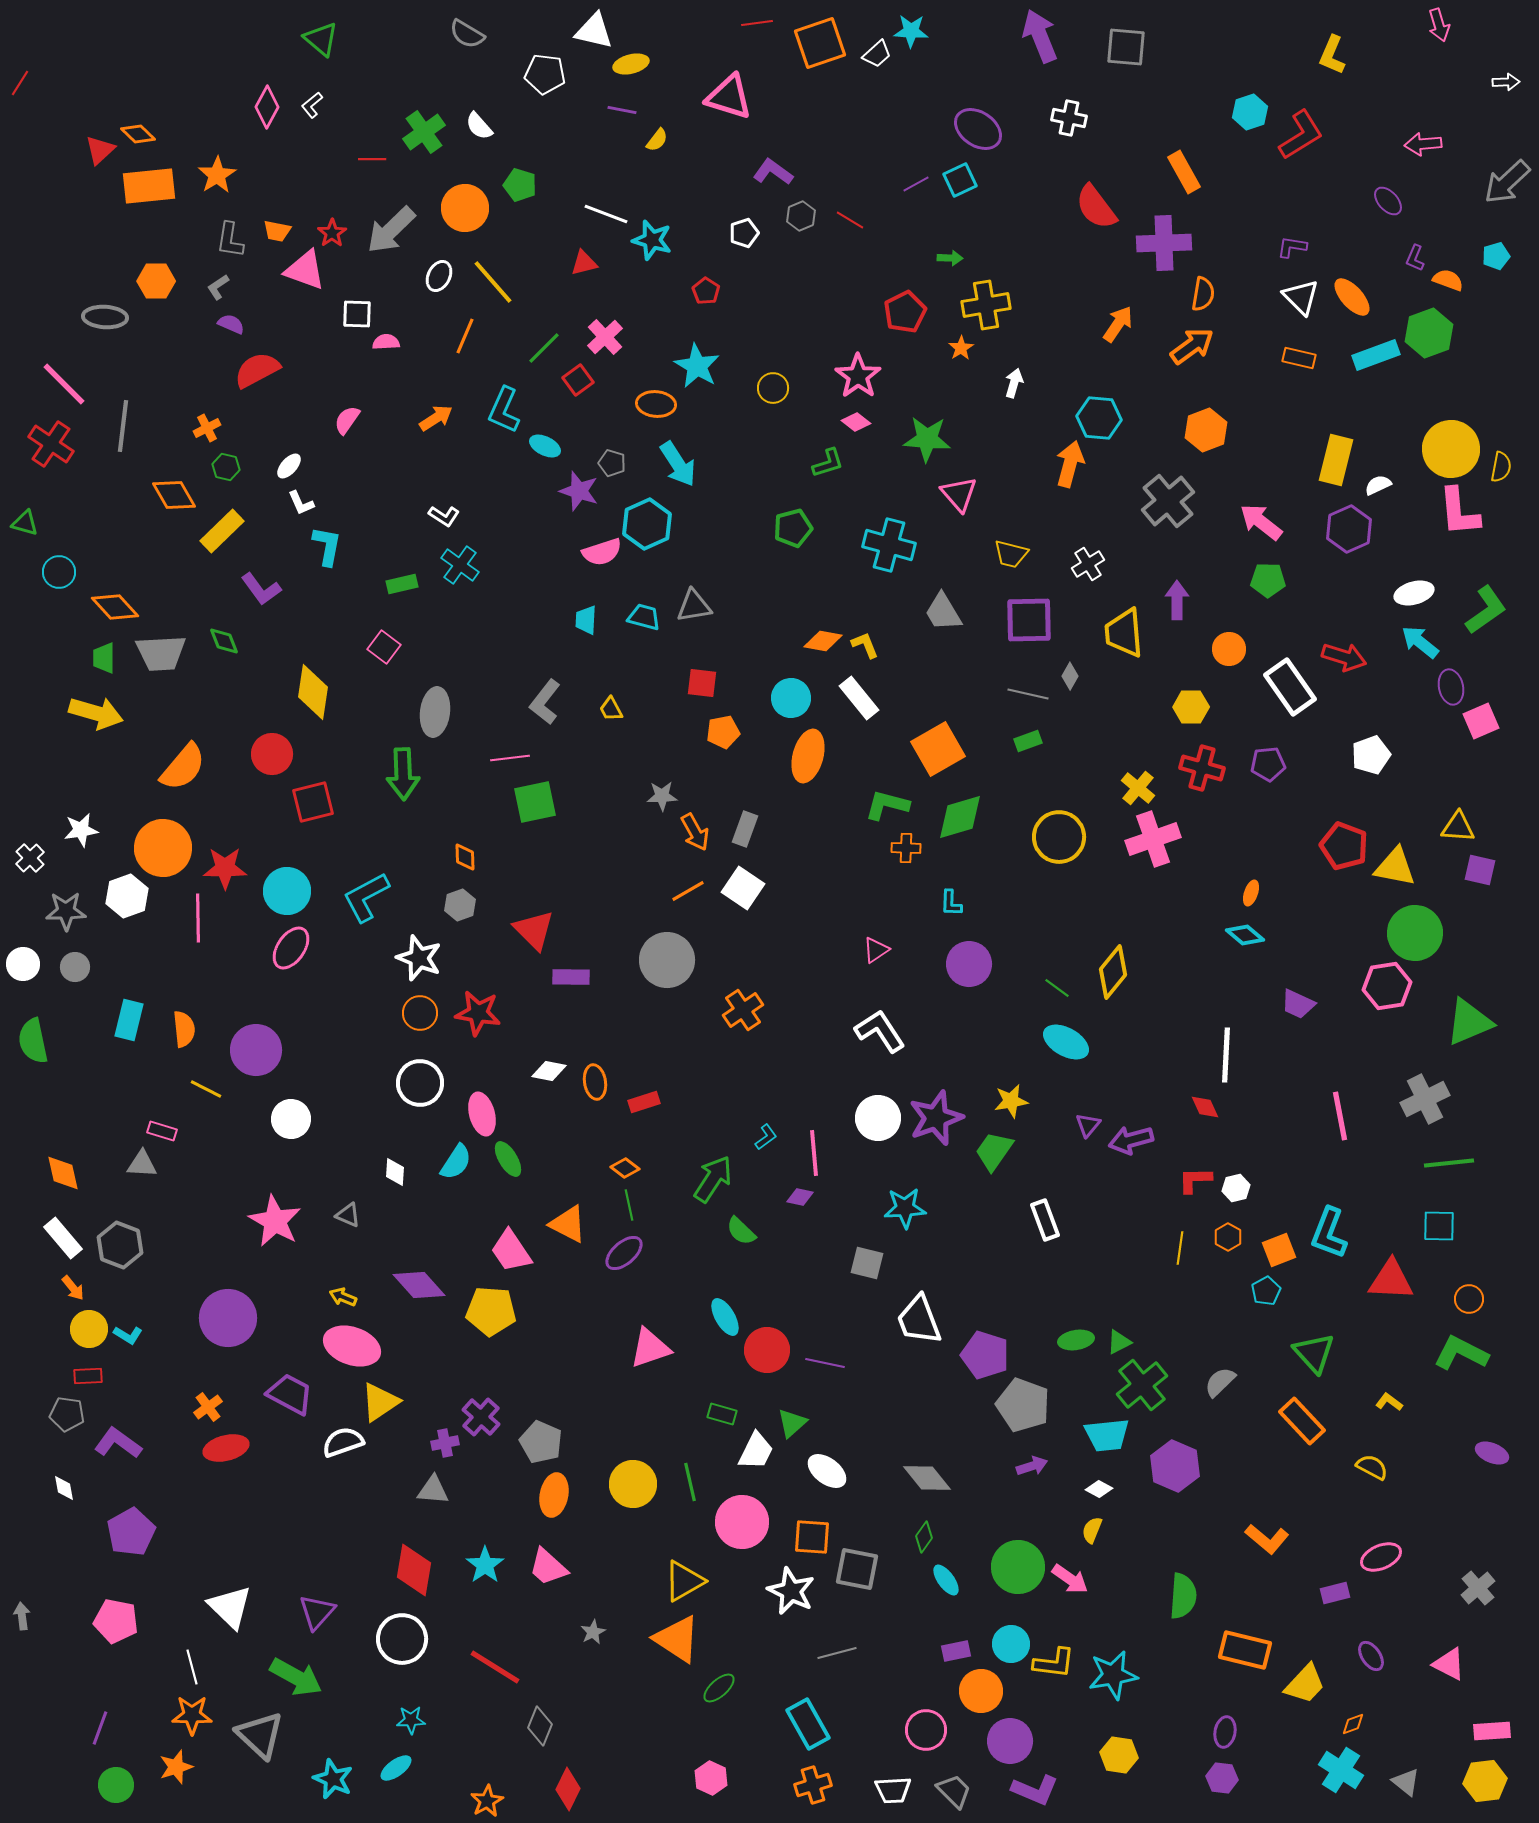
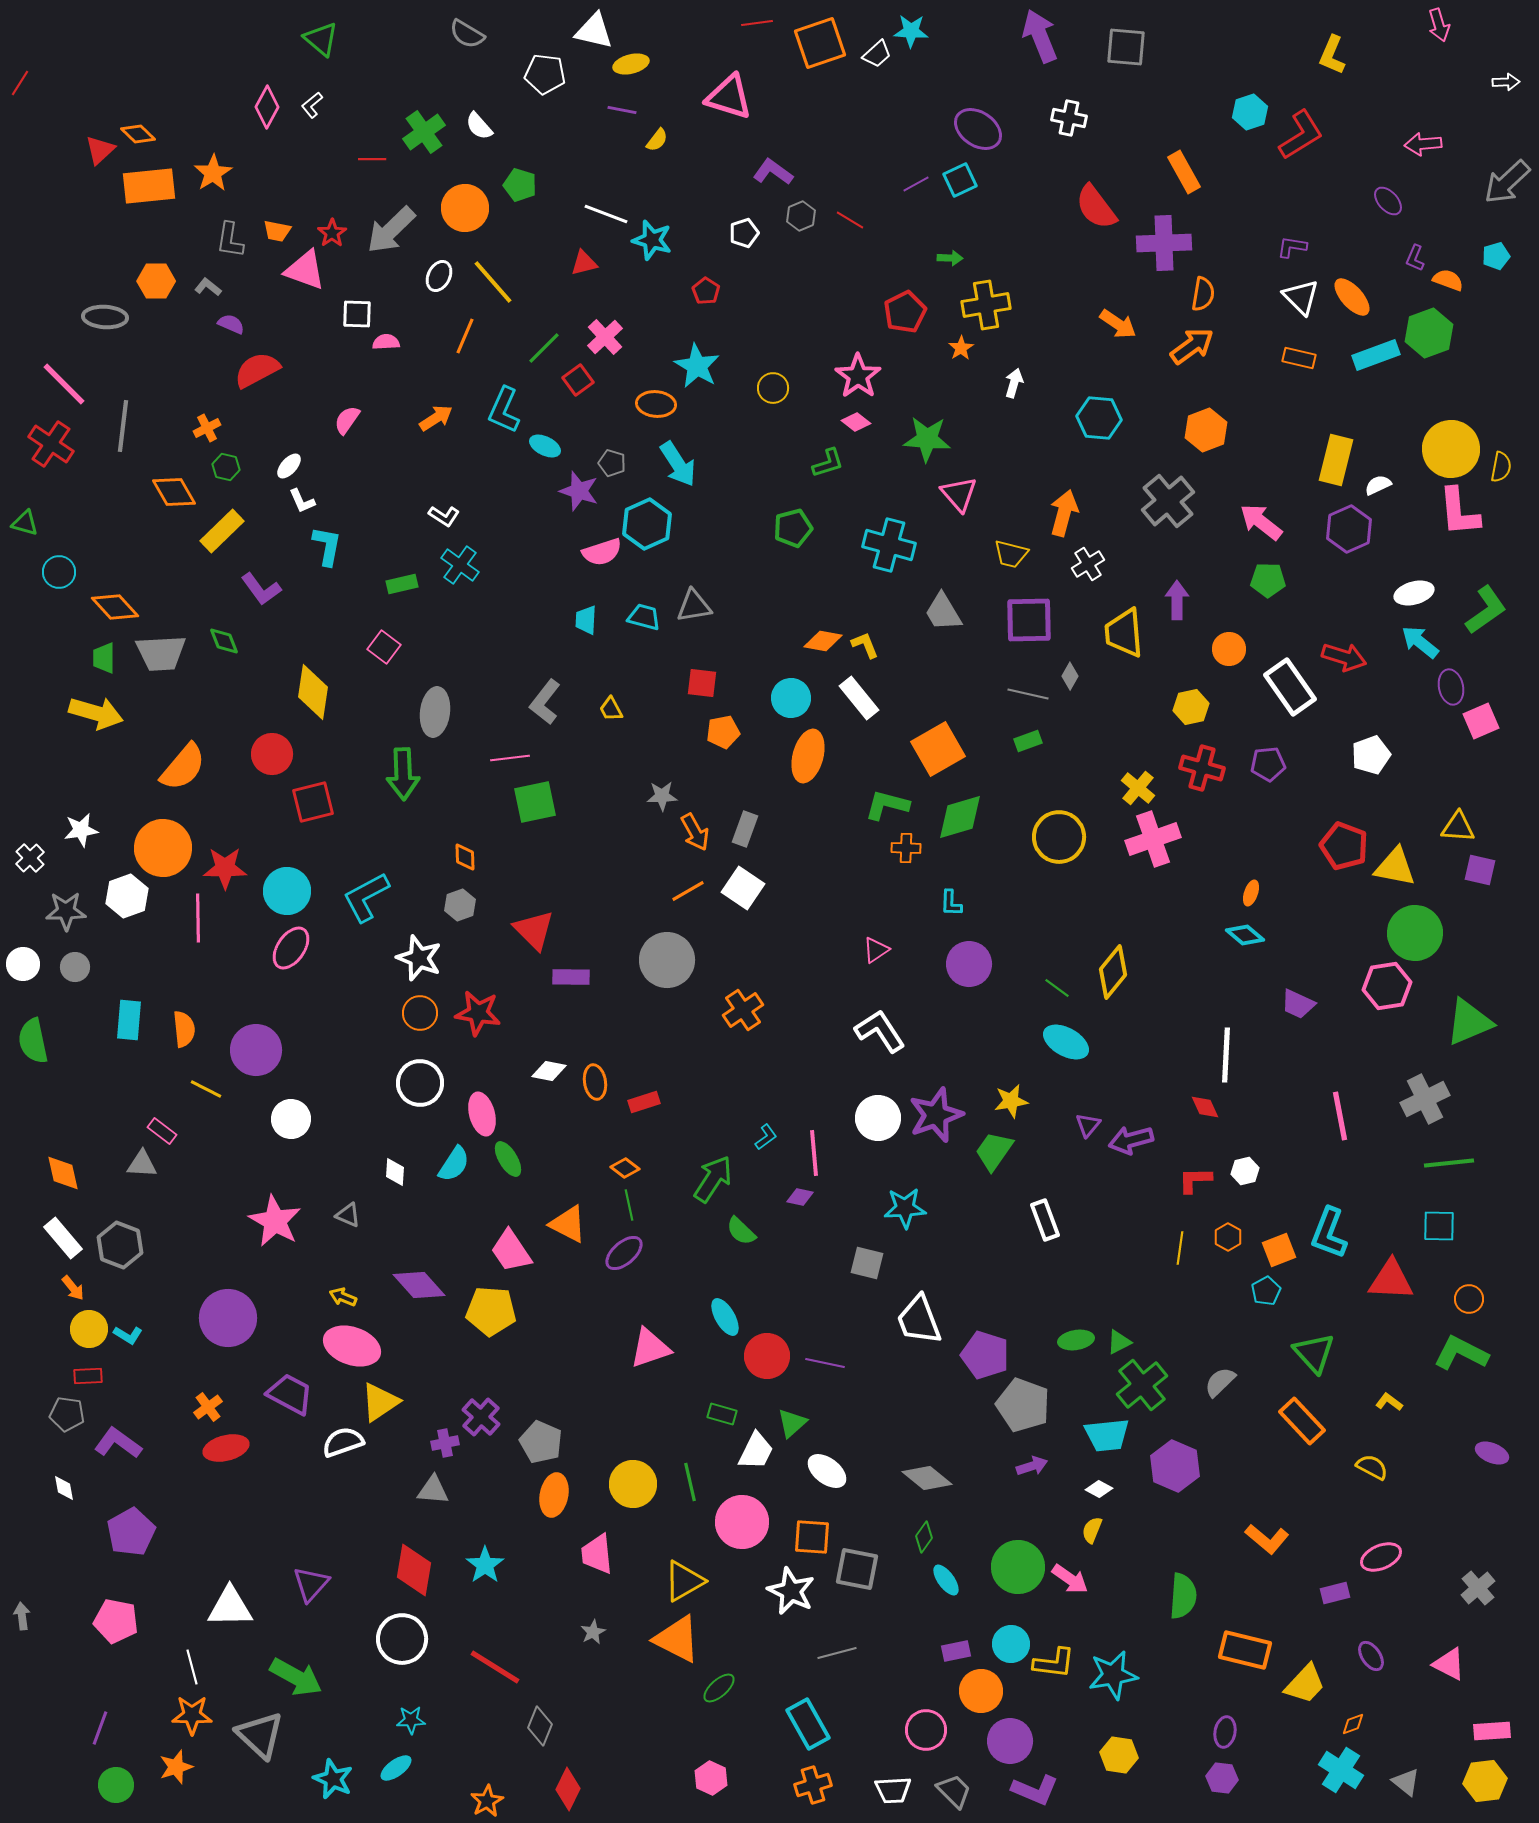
orange star at (217, 175): moved 4 px left, 2 px up
gray L-shape at (218, 287): moved 10 px left; rotated 72 degrees clockwise
orange arrow at (1118, 324): rotated 90 degrees clockwise
orange arrow at (1070, 464): moved 6 px left, 49 px down
orange diamond at (174, 495): moved 3 px up
white L-shape at (301, 503): moved 1 px right, 2 px up
yellow hexagon at (1191, 707): rotated 12 degrees counterclockwise
cyan rectangle at (129, 1020): rotated 9 degrees counterclockwise
purple star at (936, 1118): moved 3 px up
pink rectangle at (162, 1131): rotated 20 degrees clockwise
cyan semicircle at (456, 1162): moved 2 px left, 2 px down
white hexagon at (1236, 1188): moved 9 px right, 17 px up
red circle at (767, 1350): moved 6 px down
gray diamond at (927, 1478): rotated 12 degrees counterclockwise
pink trapezoid at (548, 1567): moved 49 px right, 13 px up; rotated 42 degrees clockwise
white triangle at (230, 1607): rotated 45 degrees counterclockwise
purple triangle at (317, 1612): moved 6 px left, 28 px up
orange triangle at (677, 1639): rotated 6 degrees counterclockwise
